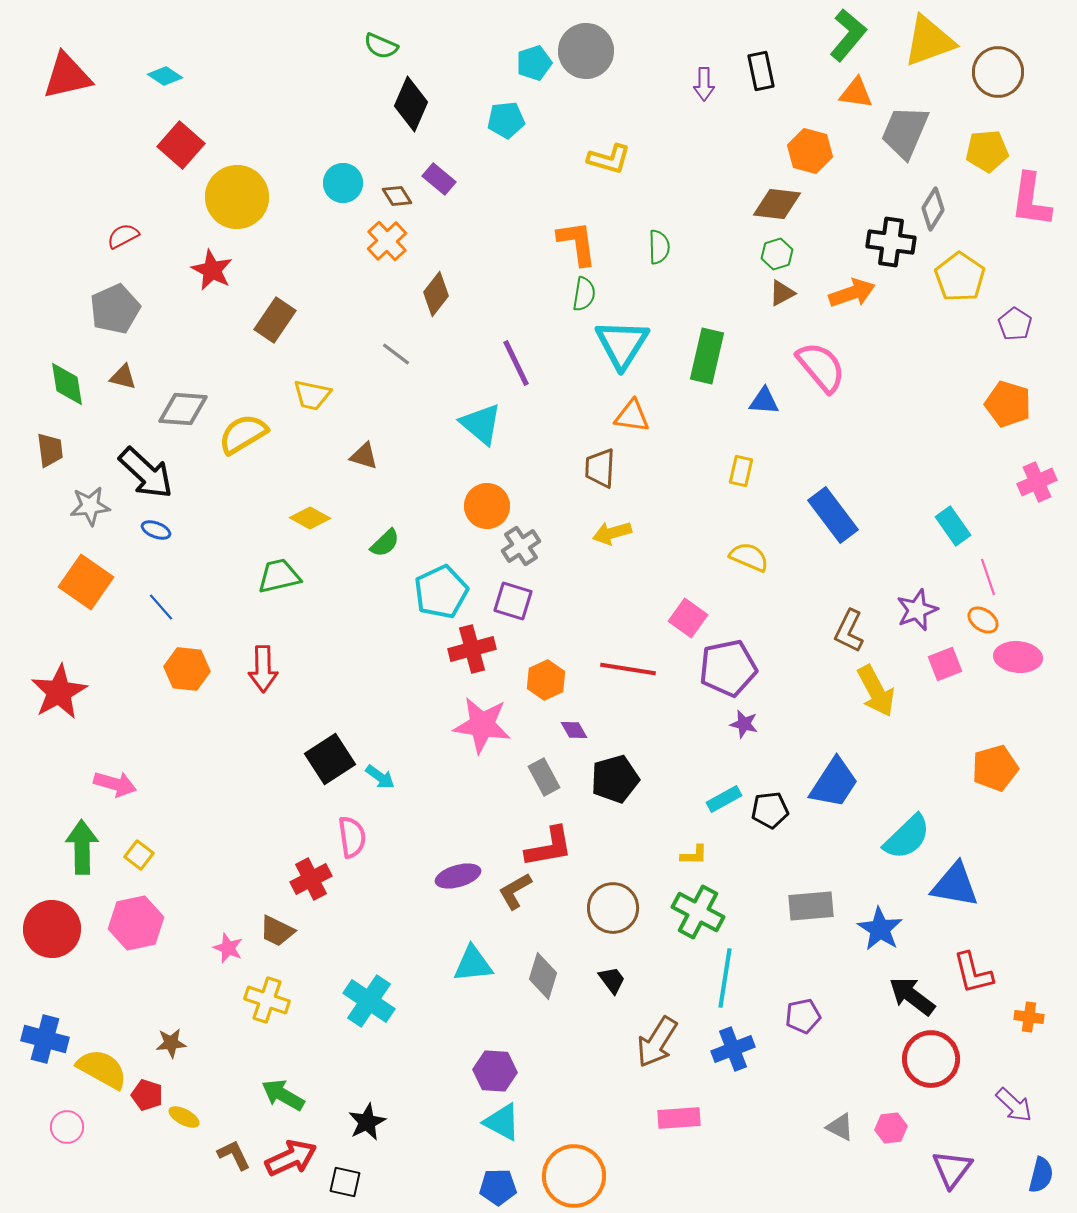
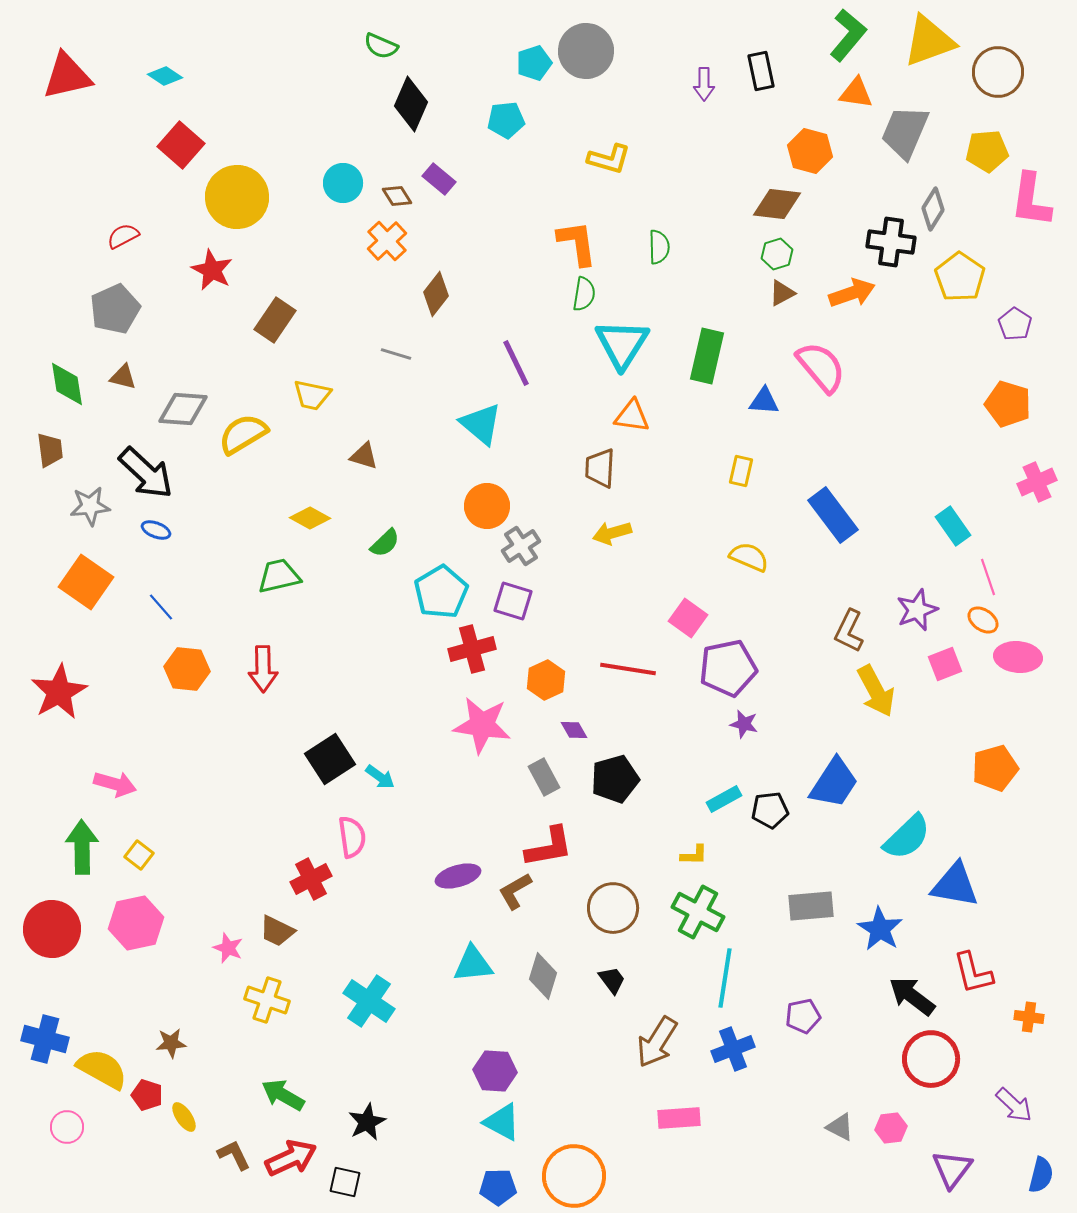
gray line at (396, 354): rotated 20 degrees counterclockwise
cyan pentagon at (441, 592): rotated 6 degrees counterclockwise
yellow ellipse at (184, 1117): rotated 28 degrees clockwise
